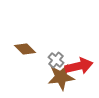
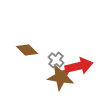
brown diamond: moved 2 px right, 1 px down
brown star: rotated 16 degrees clockwise
